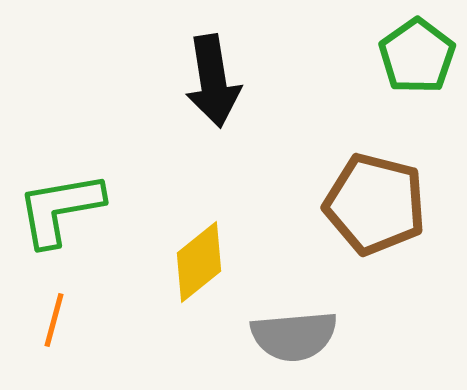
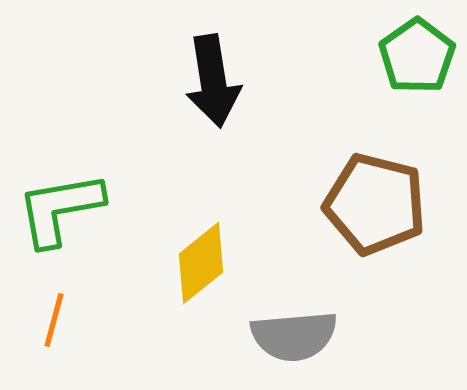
yellow diamond: moved 2 px right, 1 px down
